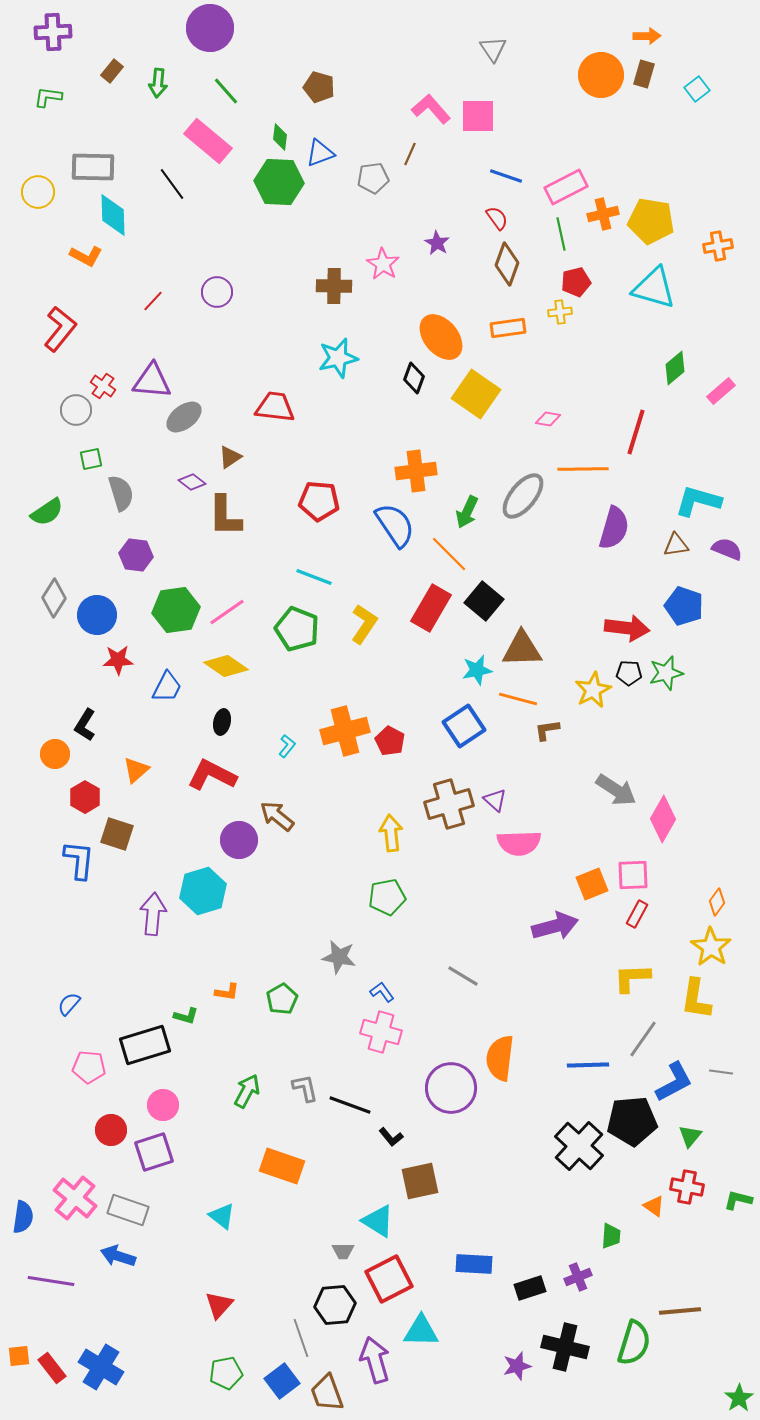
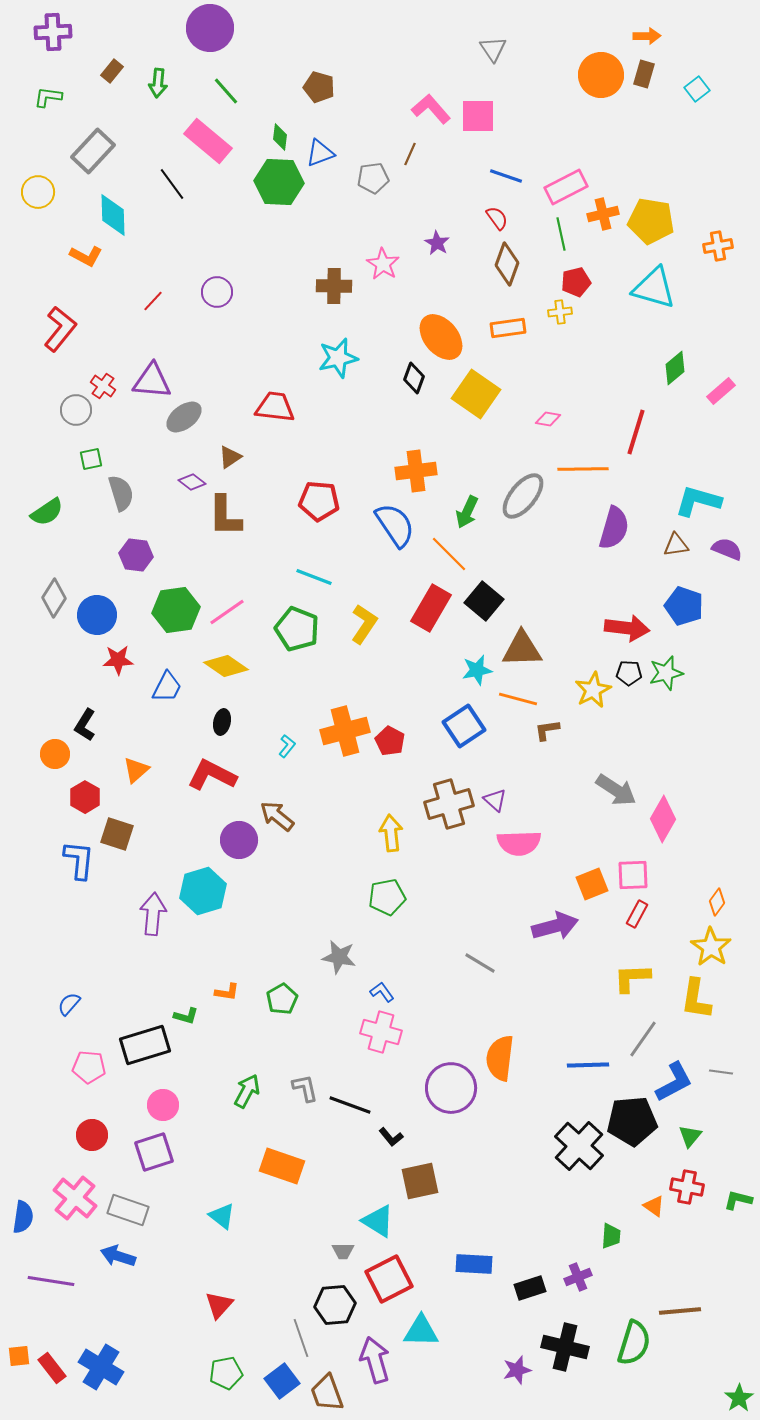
gray rectangle at (93, 167): moved 16 px up; rotated 48 degrees counterclockwise
gray line at (463, 976): moved 17 px right, 13 px up
red circle at (111, 1130): moved 19 px left, 5 px down
purple star at (517, 1366): moved 4 px down
